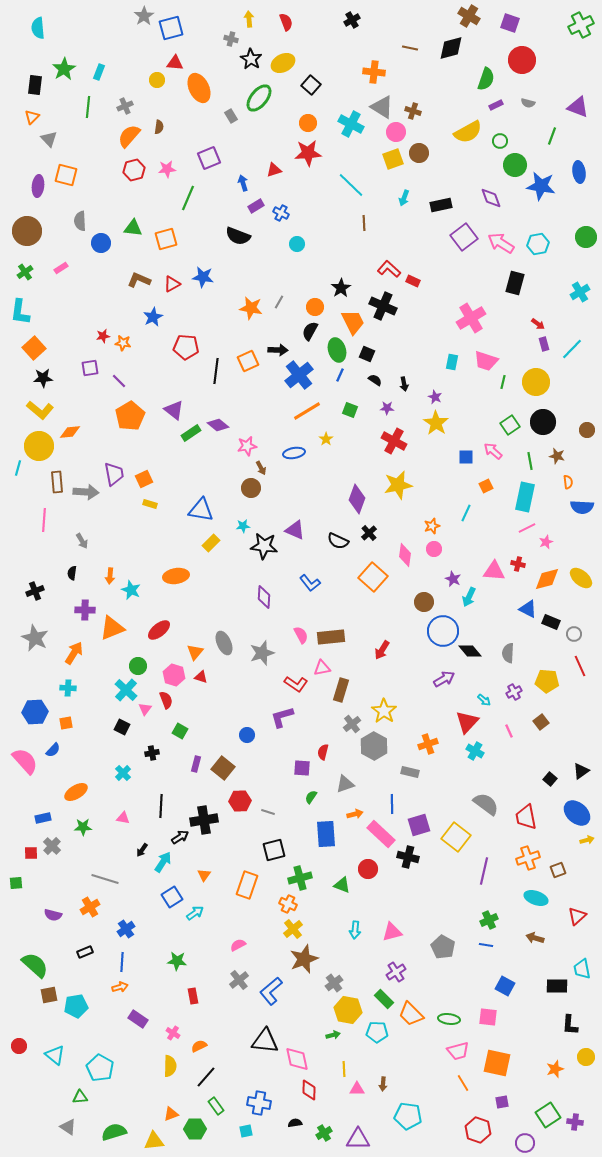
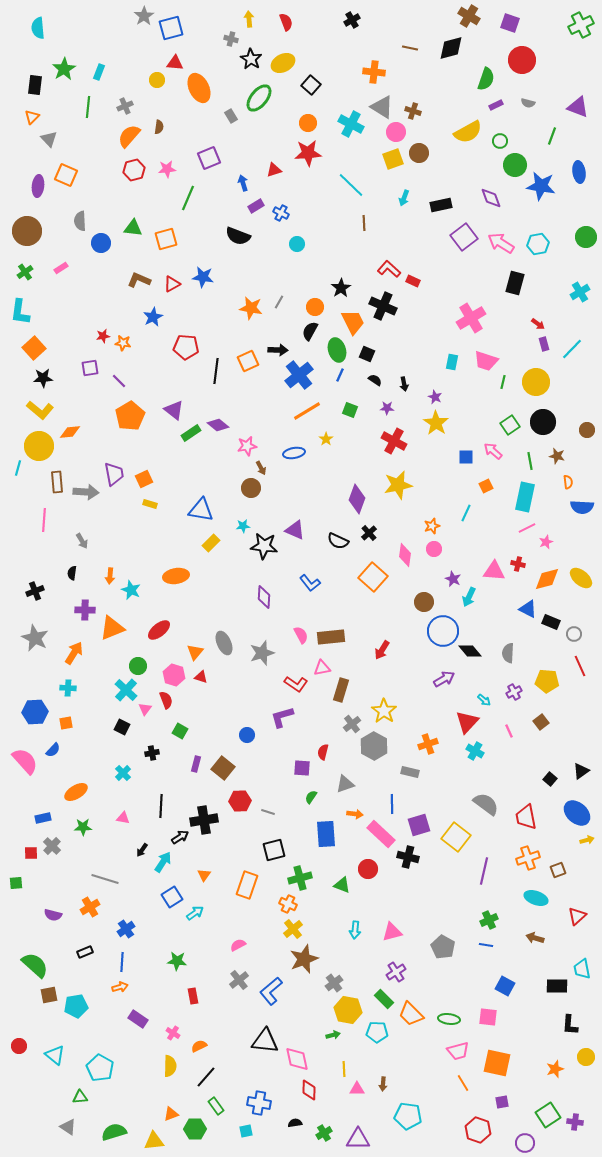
orange square at (66, 175): rotated 10 degrees clockwise
orange arrow at (355, 814): rotated 21 degrees clockwise
